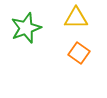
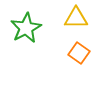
green star: rotated 8 degrees counterclockwise
